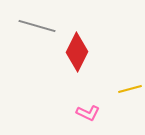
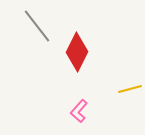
gray line: rotated 36 degrees clockwise
pink L-shape: moved 9 px left, 2 px up; rotated 105 degrees clockwise
